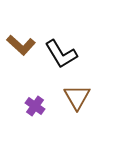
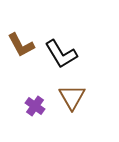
brown L-shape: rotated 20 degrees clockwise
brown triangle: moved 5 px left
